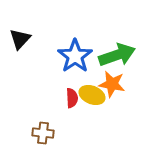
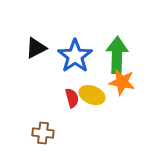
black triangle: moved 16 px right, 9 px down; rotated 20 degrees clockwise
green arrow: rotated 69 degrees counterclockwise
orange star: moved 10 px right, 2 px up
red semicircle: rotated 12 degrees counterclockwise
